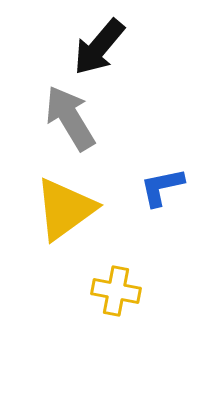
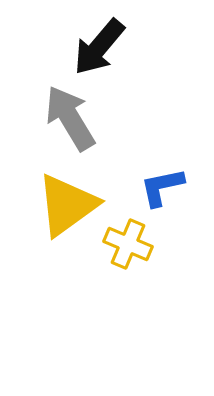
yellow triangle: moved 2 px right, 4 px up
yellow cross: moved 12 px right, 47 px up; rotated 12 degrees clockwise
